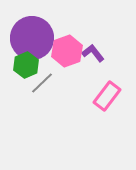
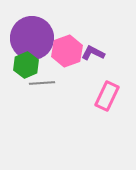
purple L-shape: rotated 25 degrees counterclockwise
gray line: rotated 40 degrees clockwise
pink rectangle: rotated 12 degrees counterclockwise
